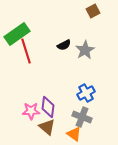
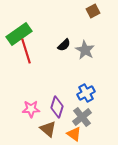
green rectangle: moved 2 px right
black semicircle: rotated 16 degrees counterclockwise
gray star: rotated 12 degrees counterclockwise
purple diamond: moved 9 px right; rotated 10 degrees clockwise
pink star: moved 2 px up
gray cross: rotated 30 degrees clockwise
brown triangle: moved 1 px right, 2 px down
